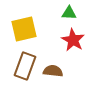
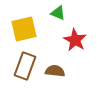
green triangle: moved 11 px left; rotated 21 degrees clockwise
red star: moved 2 px right
brown semicircle: moved 2 px right
